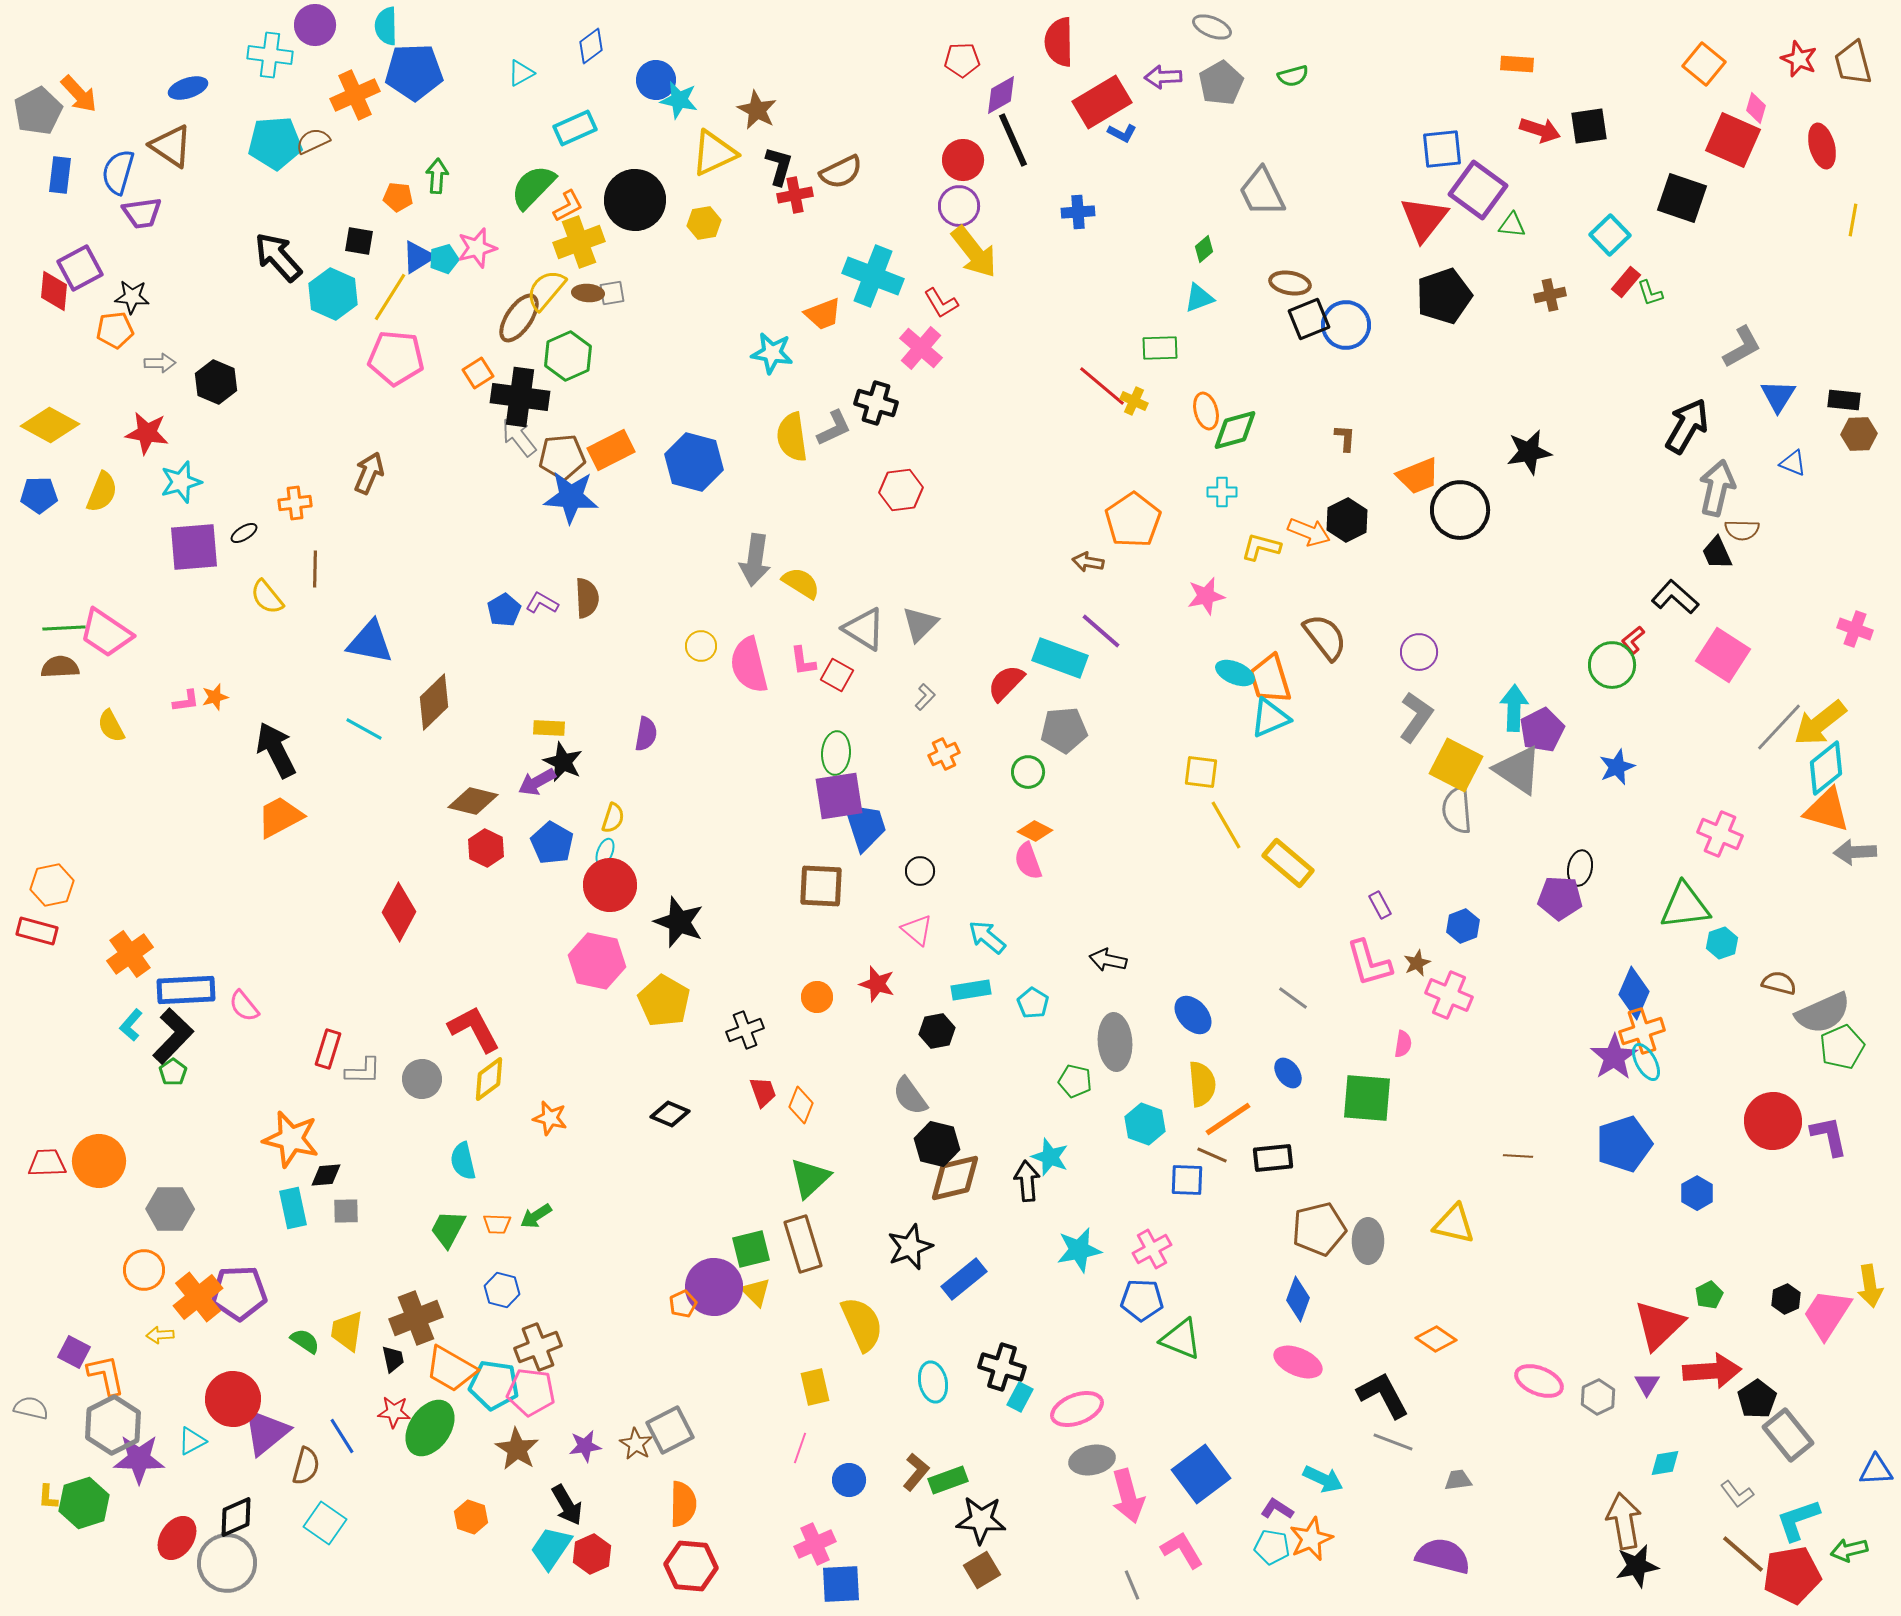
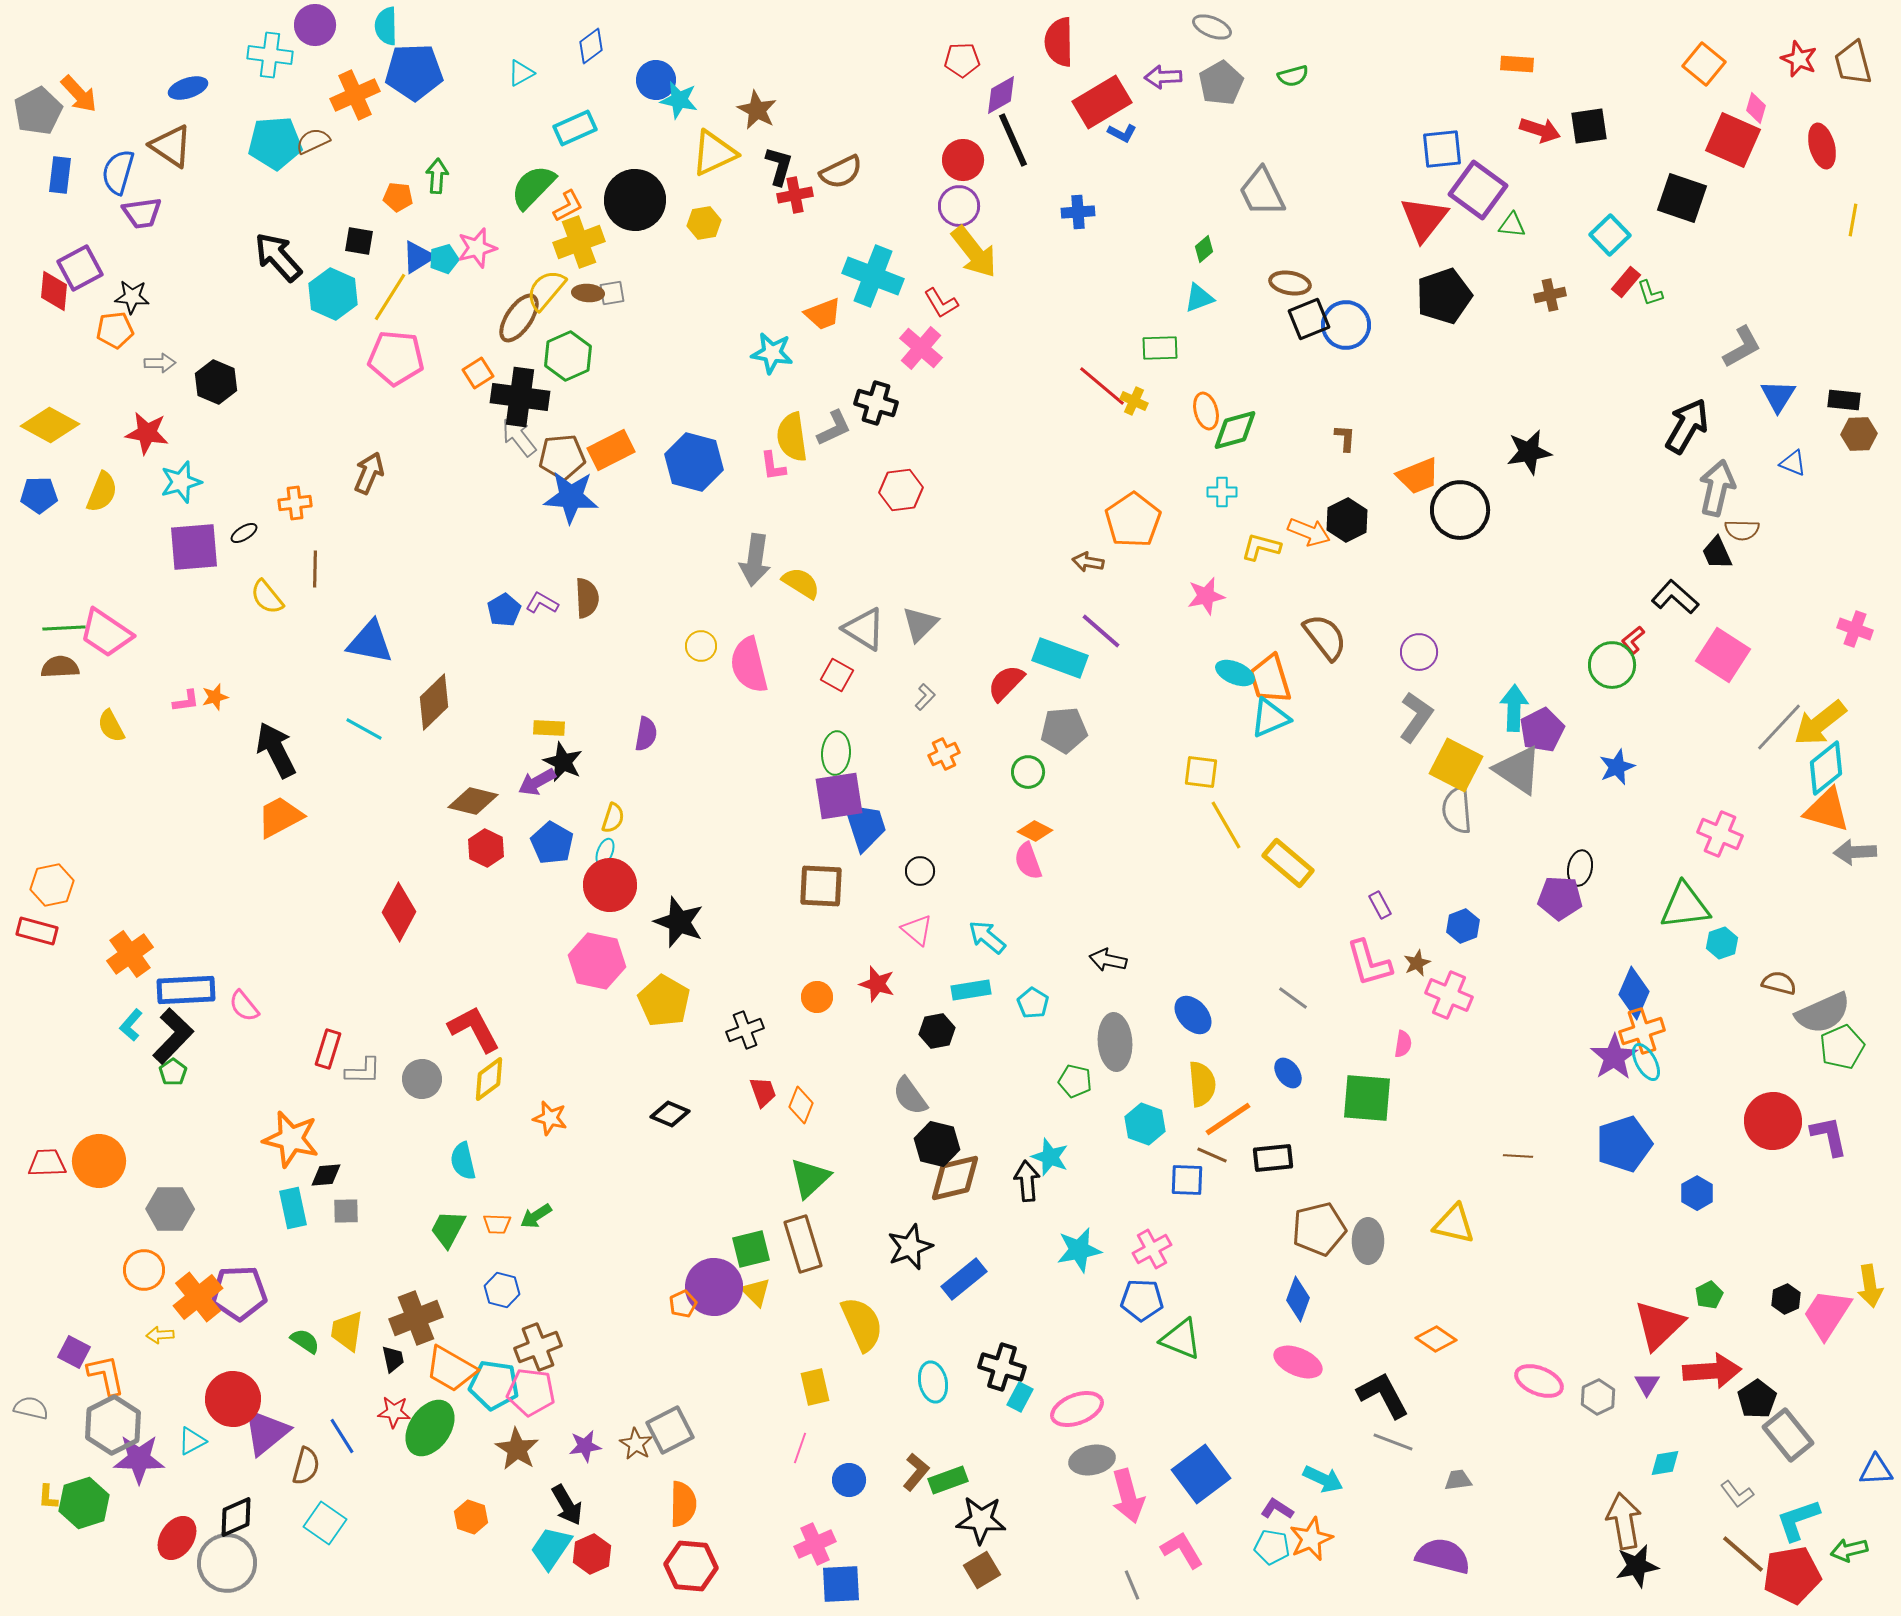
pink L-shape at (803, 661): moved 30 px left, 195 px up
